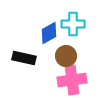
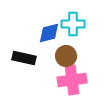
blue diamond: rotated 15 degrees clockwise
